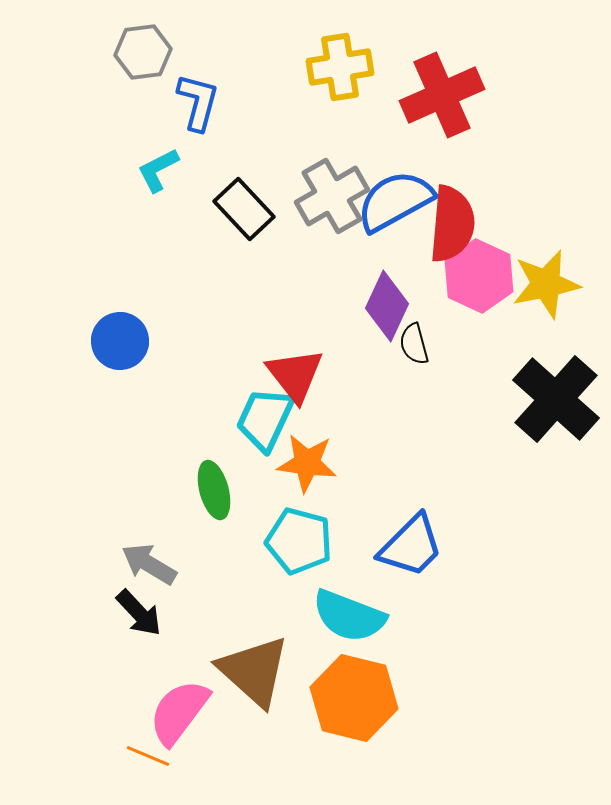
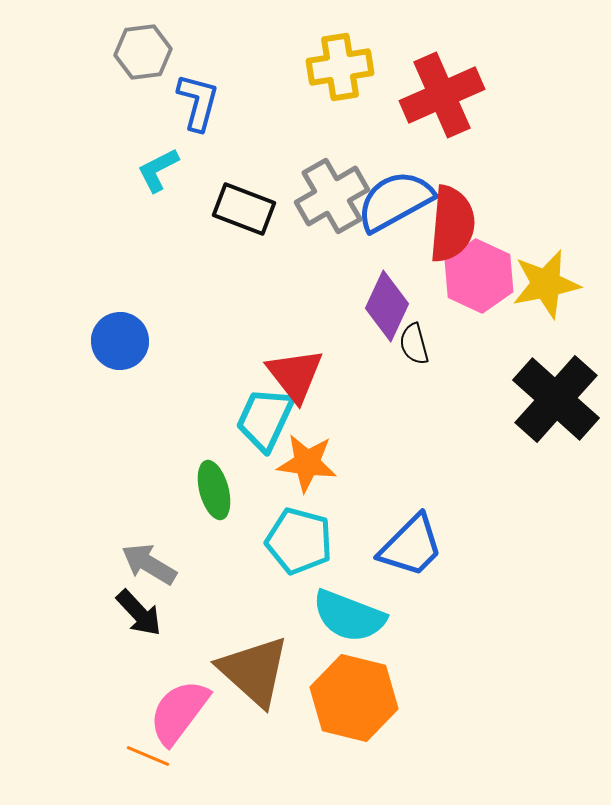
black rectangle: rotated 26 degrees counterclockwise
